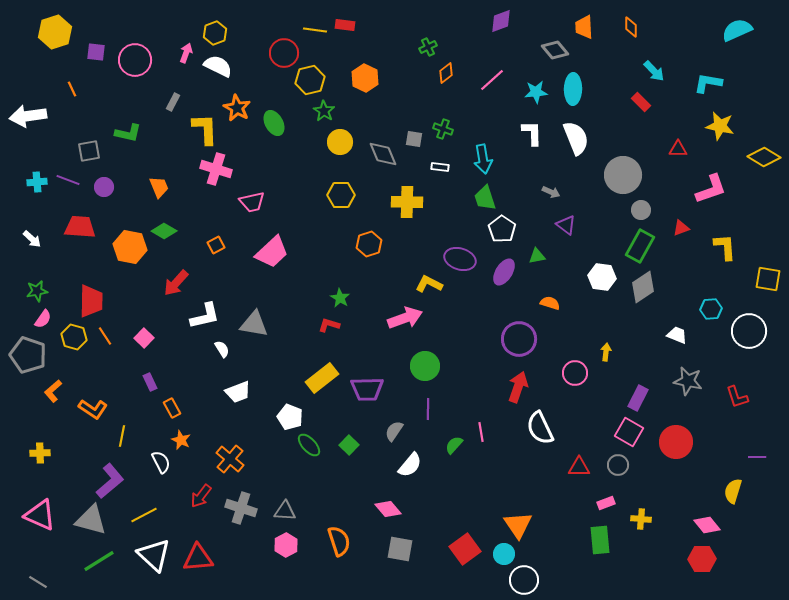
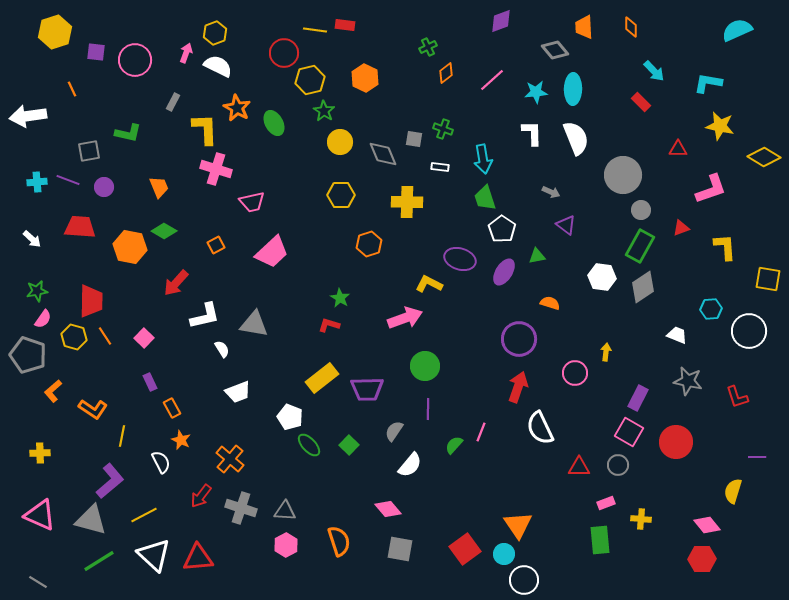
pink line at (481, 432): rotated 30 degrees clockwise
